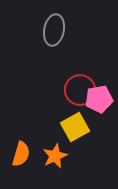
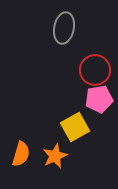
gray ellipse: moved 10 px right, 2 px up
red circle: moved 15 px right, 20 px up
